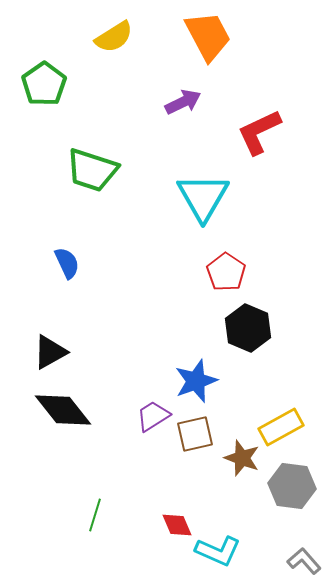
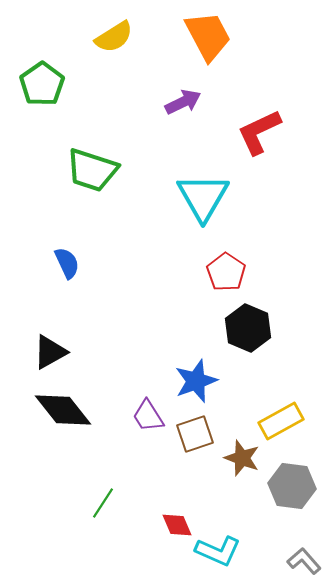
green pentagon: moved 2 px left
purple trapezoid: moved 5 px left; rotated 90 degrees counterclockwise
yellow rectangle: moved 6 px up
brown square: rotated 6 degrees counterclockwise
green line: moved 8 px right, 12 px up; rotated 16 degrees clockwise
